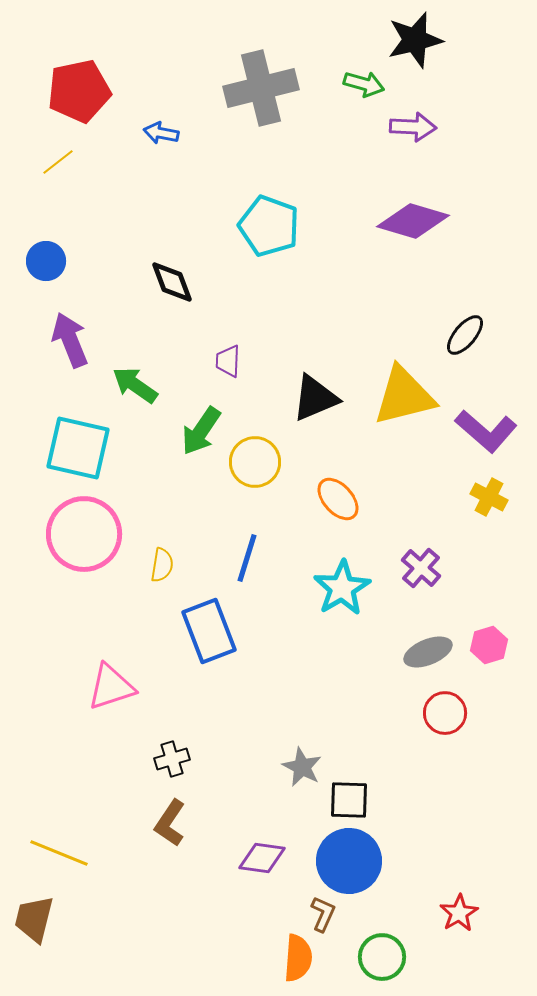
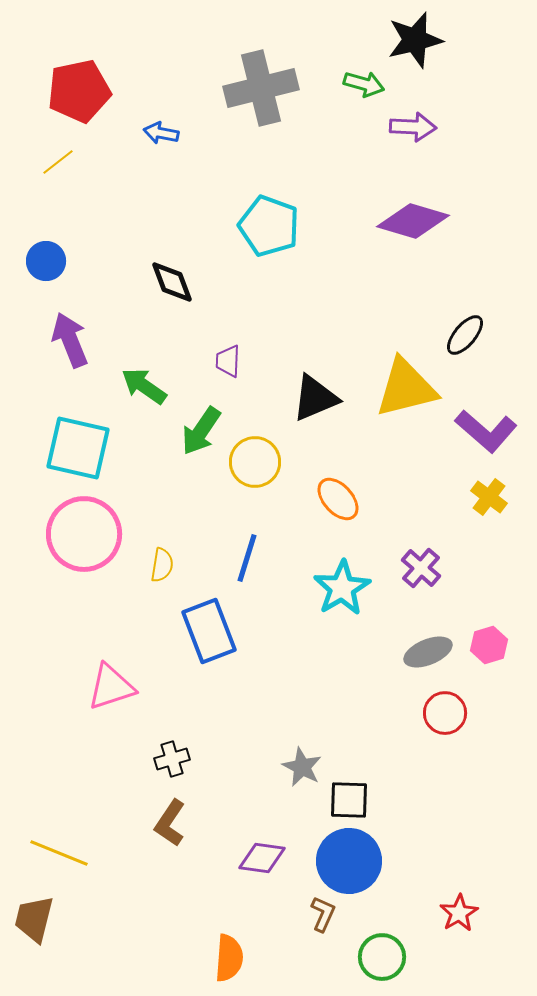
green arrow at (135, 385): moved 9 px right, 1 px down
yellow triangle at (404, 396): moved 2 px right, 8 px up
yellow cross at (489, 497): rotated 9 degrees clockwise
orange semicircle at (298, 958): moved 69 px left
